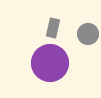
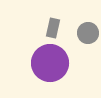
gray circle: moved 1 px up
